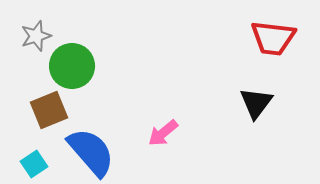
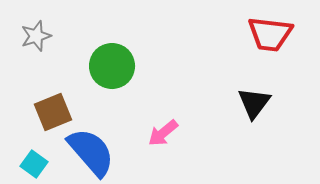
red trapezoid: moved 3 px left, 4 px up
green circle: moved 40 px right
black triangle: moved 2 px left
brown square: moved 4 px right, 2 px down
cyan square: rotated 20 degrees counterclockwise
